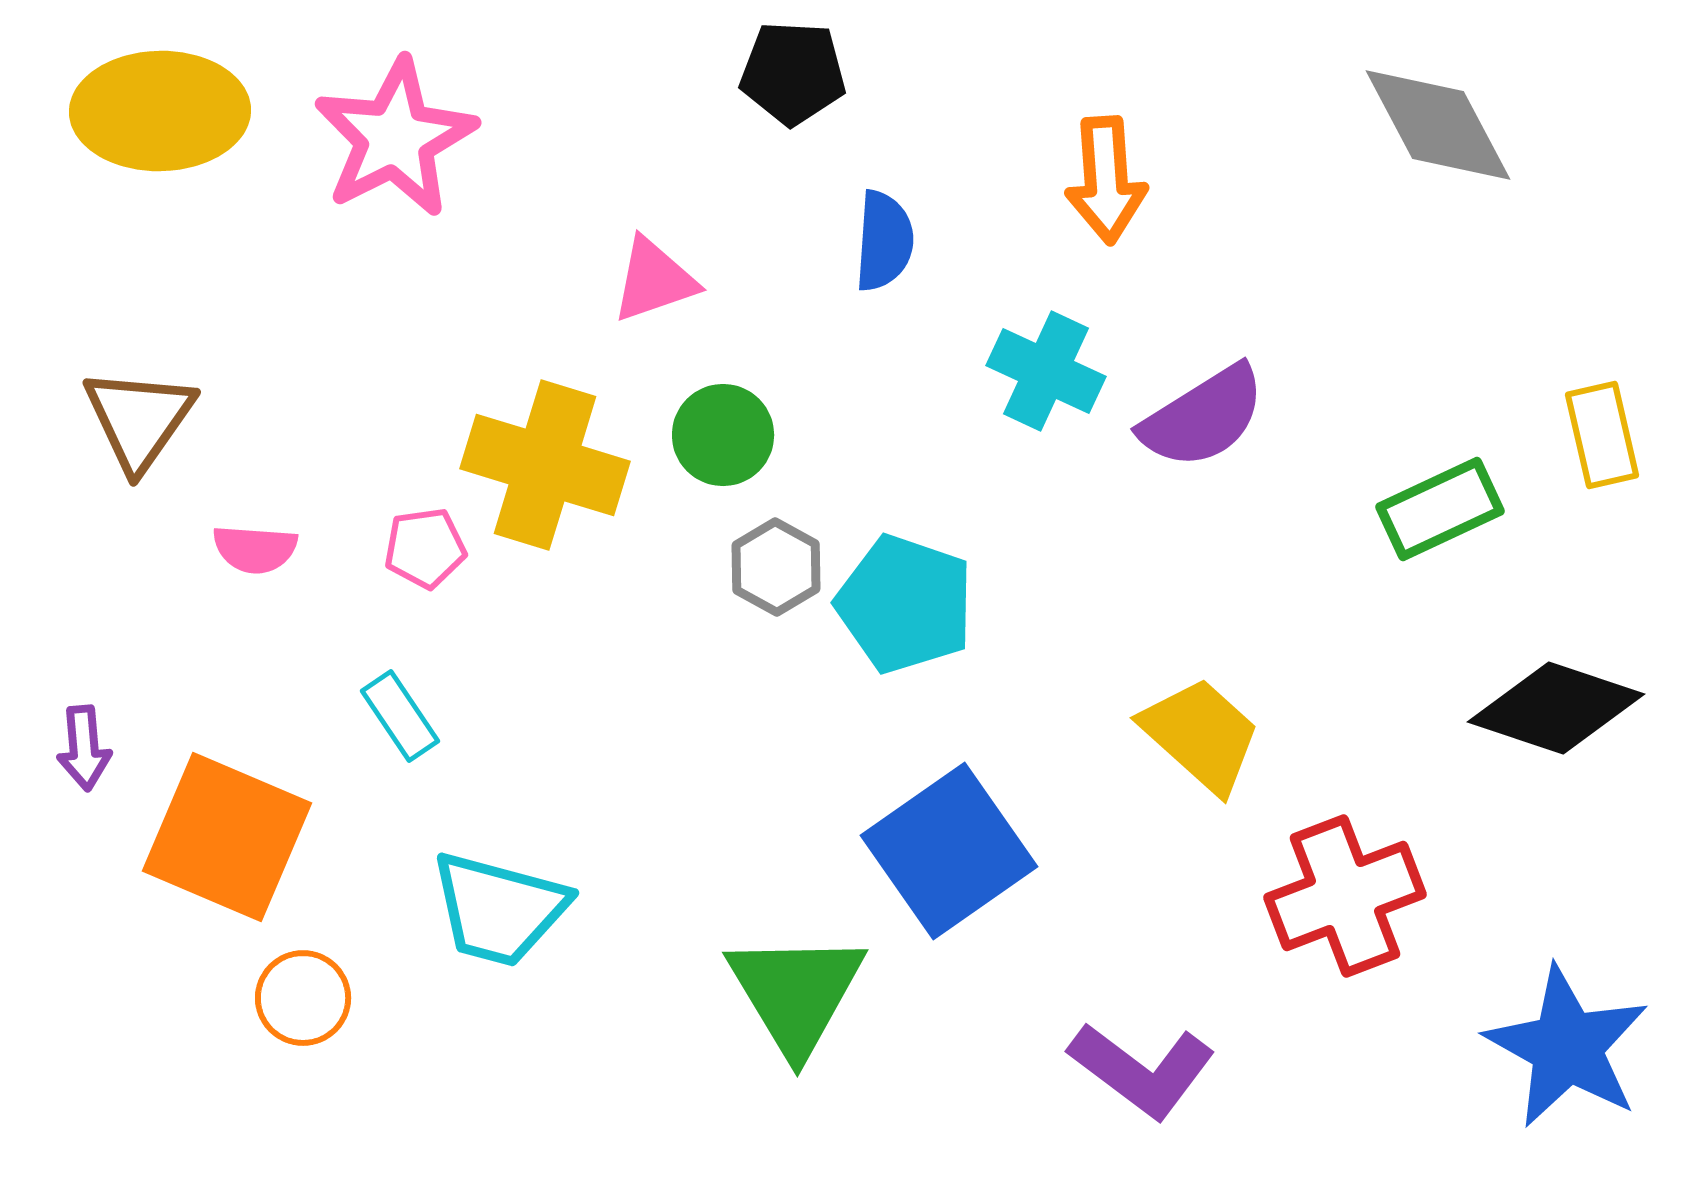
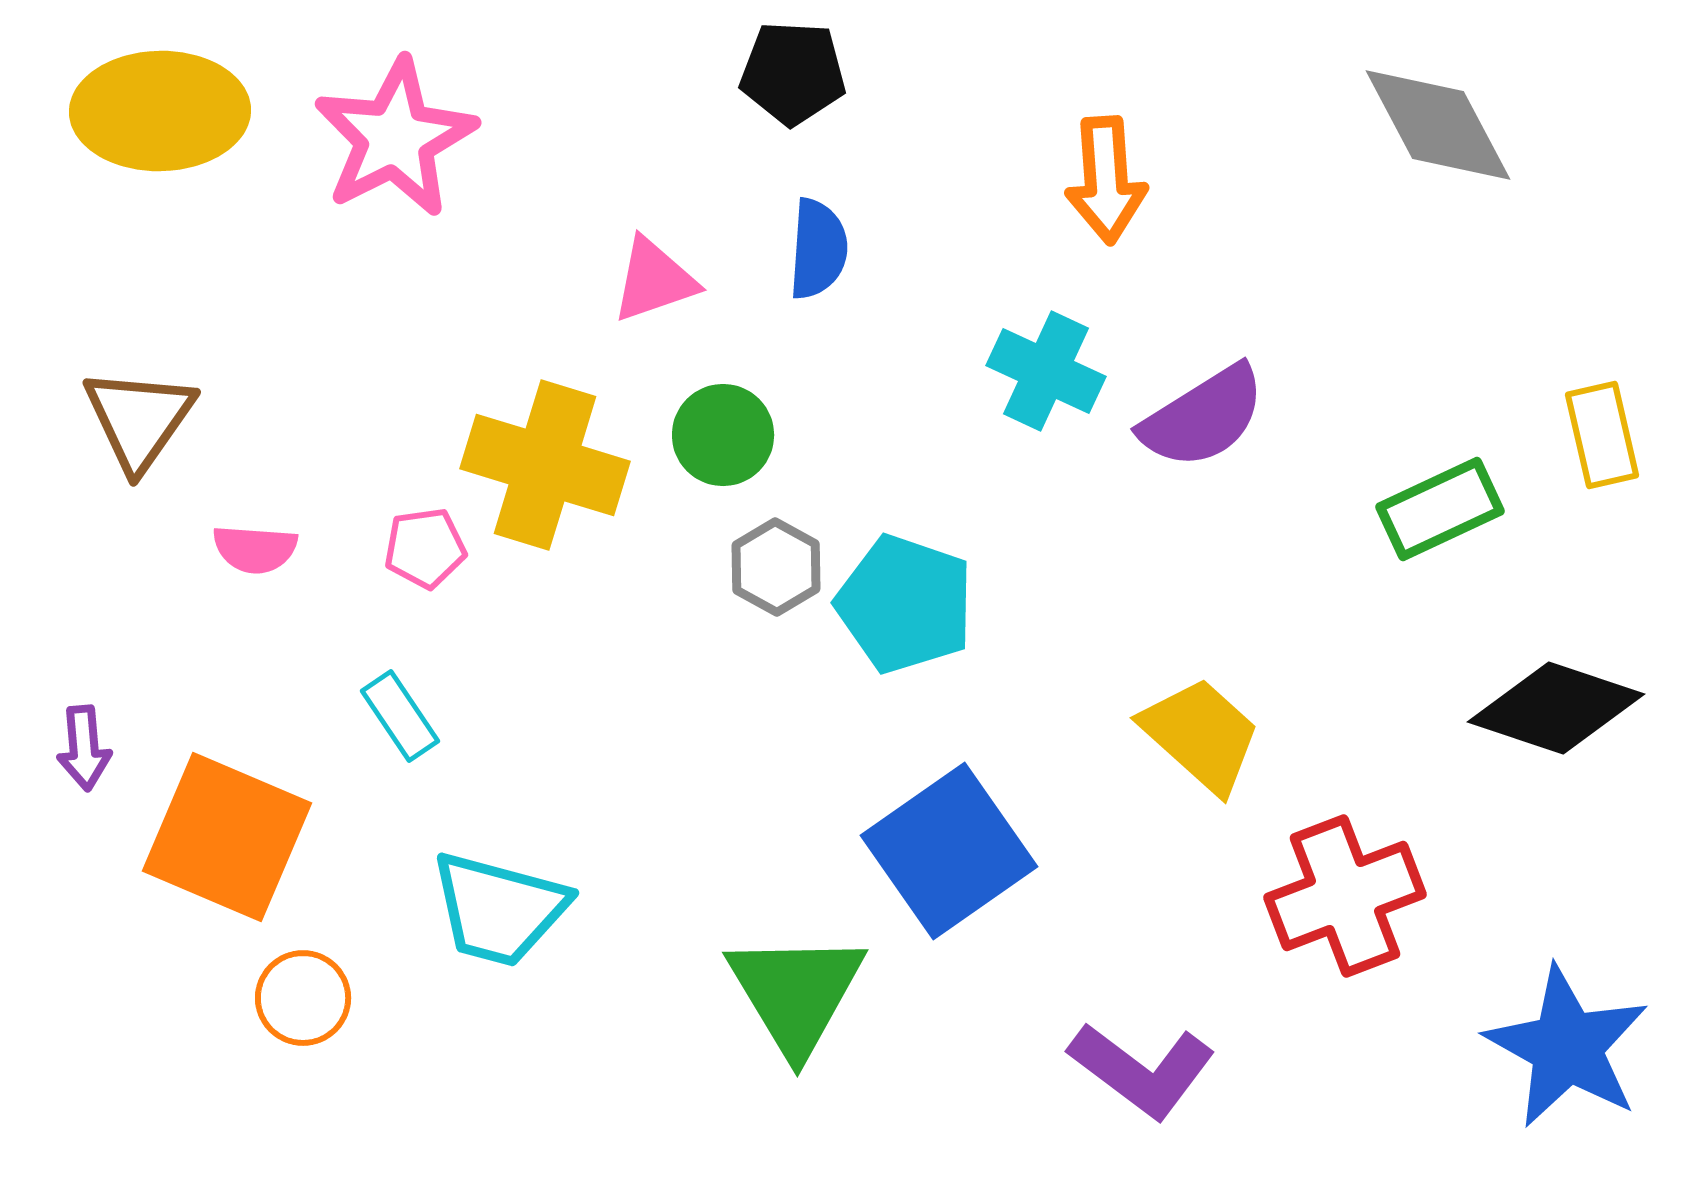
blue semicircle: moved 66 px left, 8 px down
